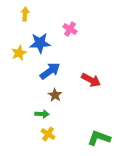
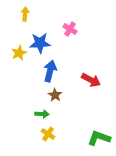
blue arrow: rotated 40 degrees counterclockwise
